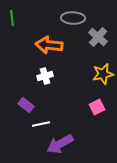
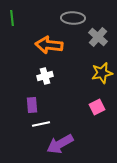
yellow star: moved 1 px left, 1 px up
purple rectangle: moved 6 px right; rotated 49 degrees clockwise
